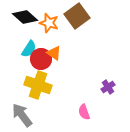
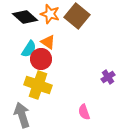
brown square: rotated 15 degrees counterclockwise
orange star: moved 1 px right, 9 px up
orange triangle: moved 6 px left, 11 px up
purple cross: moved 10 px up
gray arrow: rotated 20 degrees clockwise
